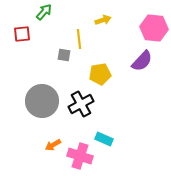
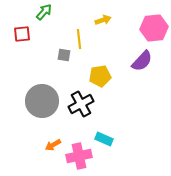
pink hexagon: rotated 12 degrees counterclockwise
yellow pentagon: moved 2 px down
pink cross: moved 1 px left; rotated 30 degrees counterclockwise
